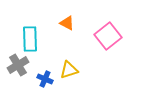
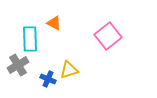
orange triangle: moved 13 px left
blue cross: moved 3 px right
